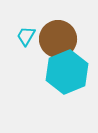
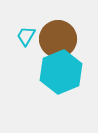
cyan hexagon: moved 6 px left
